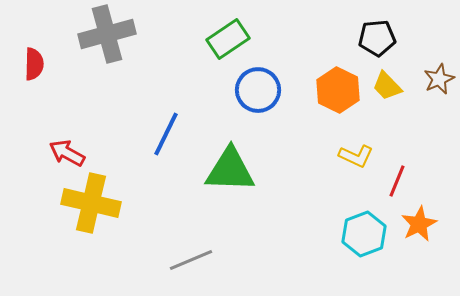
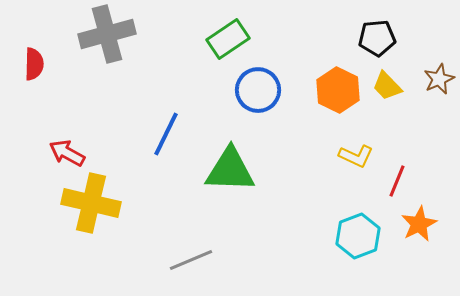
cyan hexagon: moved 6 px left, 2 px down
